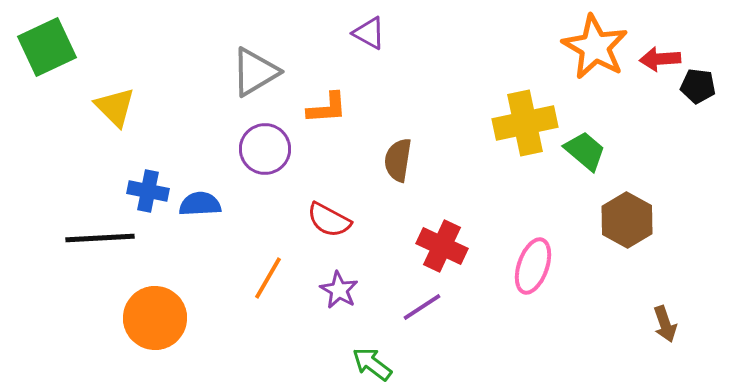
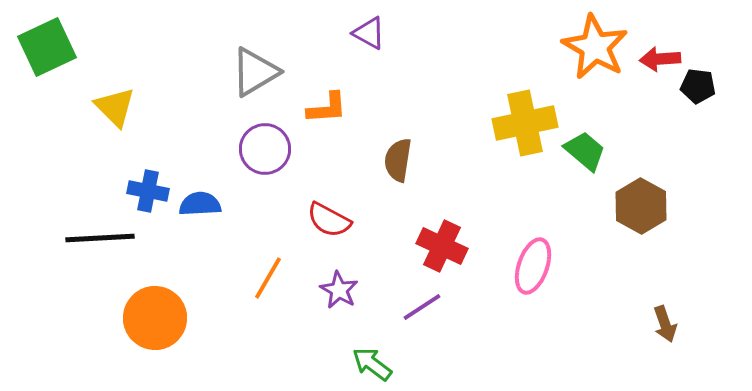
brown hexagon: moved 14 px right, 14 px up
